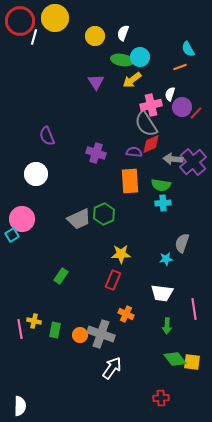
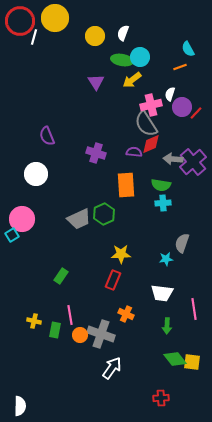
orange rectangle at (130, 181): moved 4 px left, 4 px down
pink line at (20, 329): moved 50 px right, 14 px up
